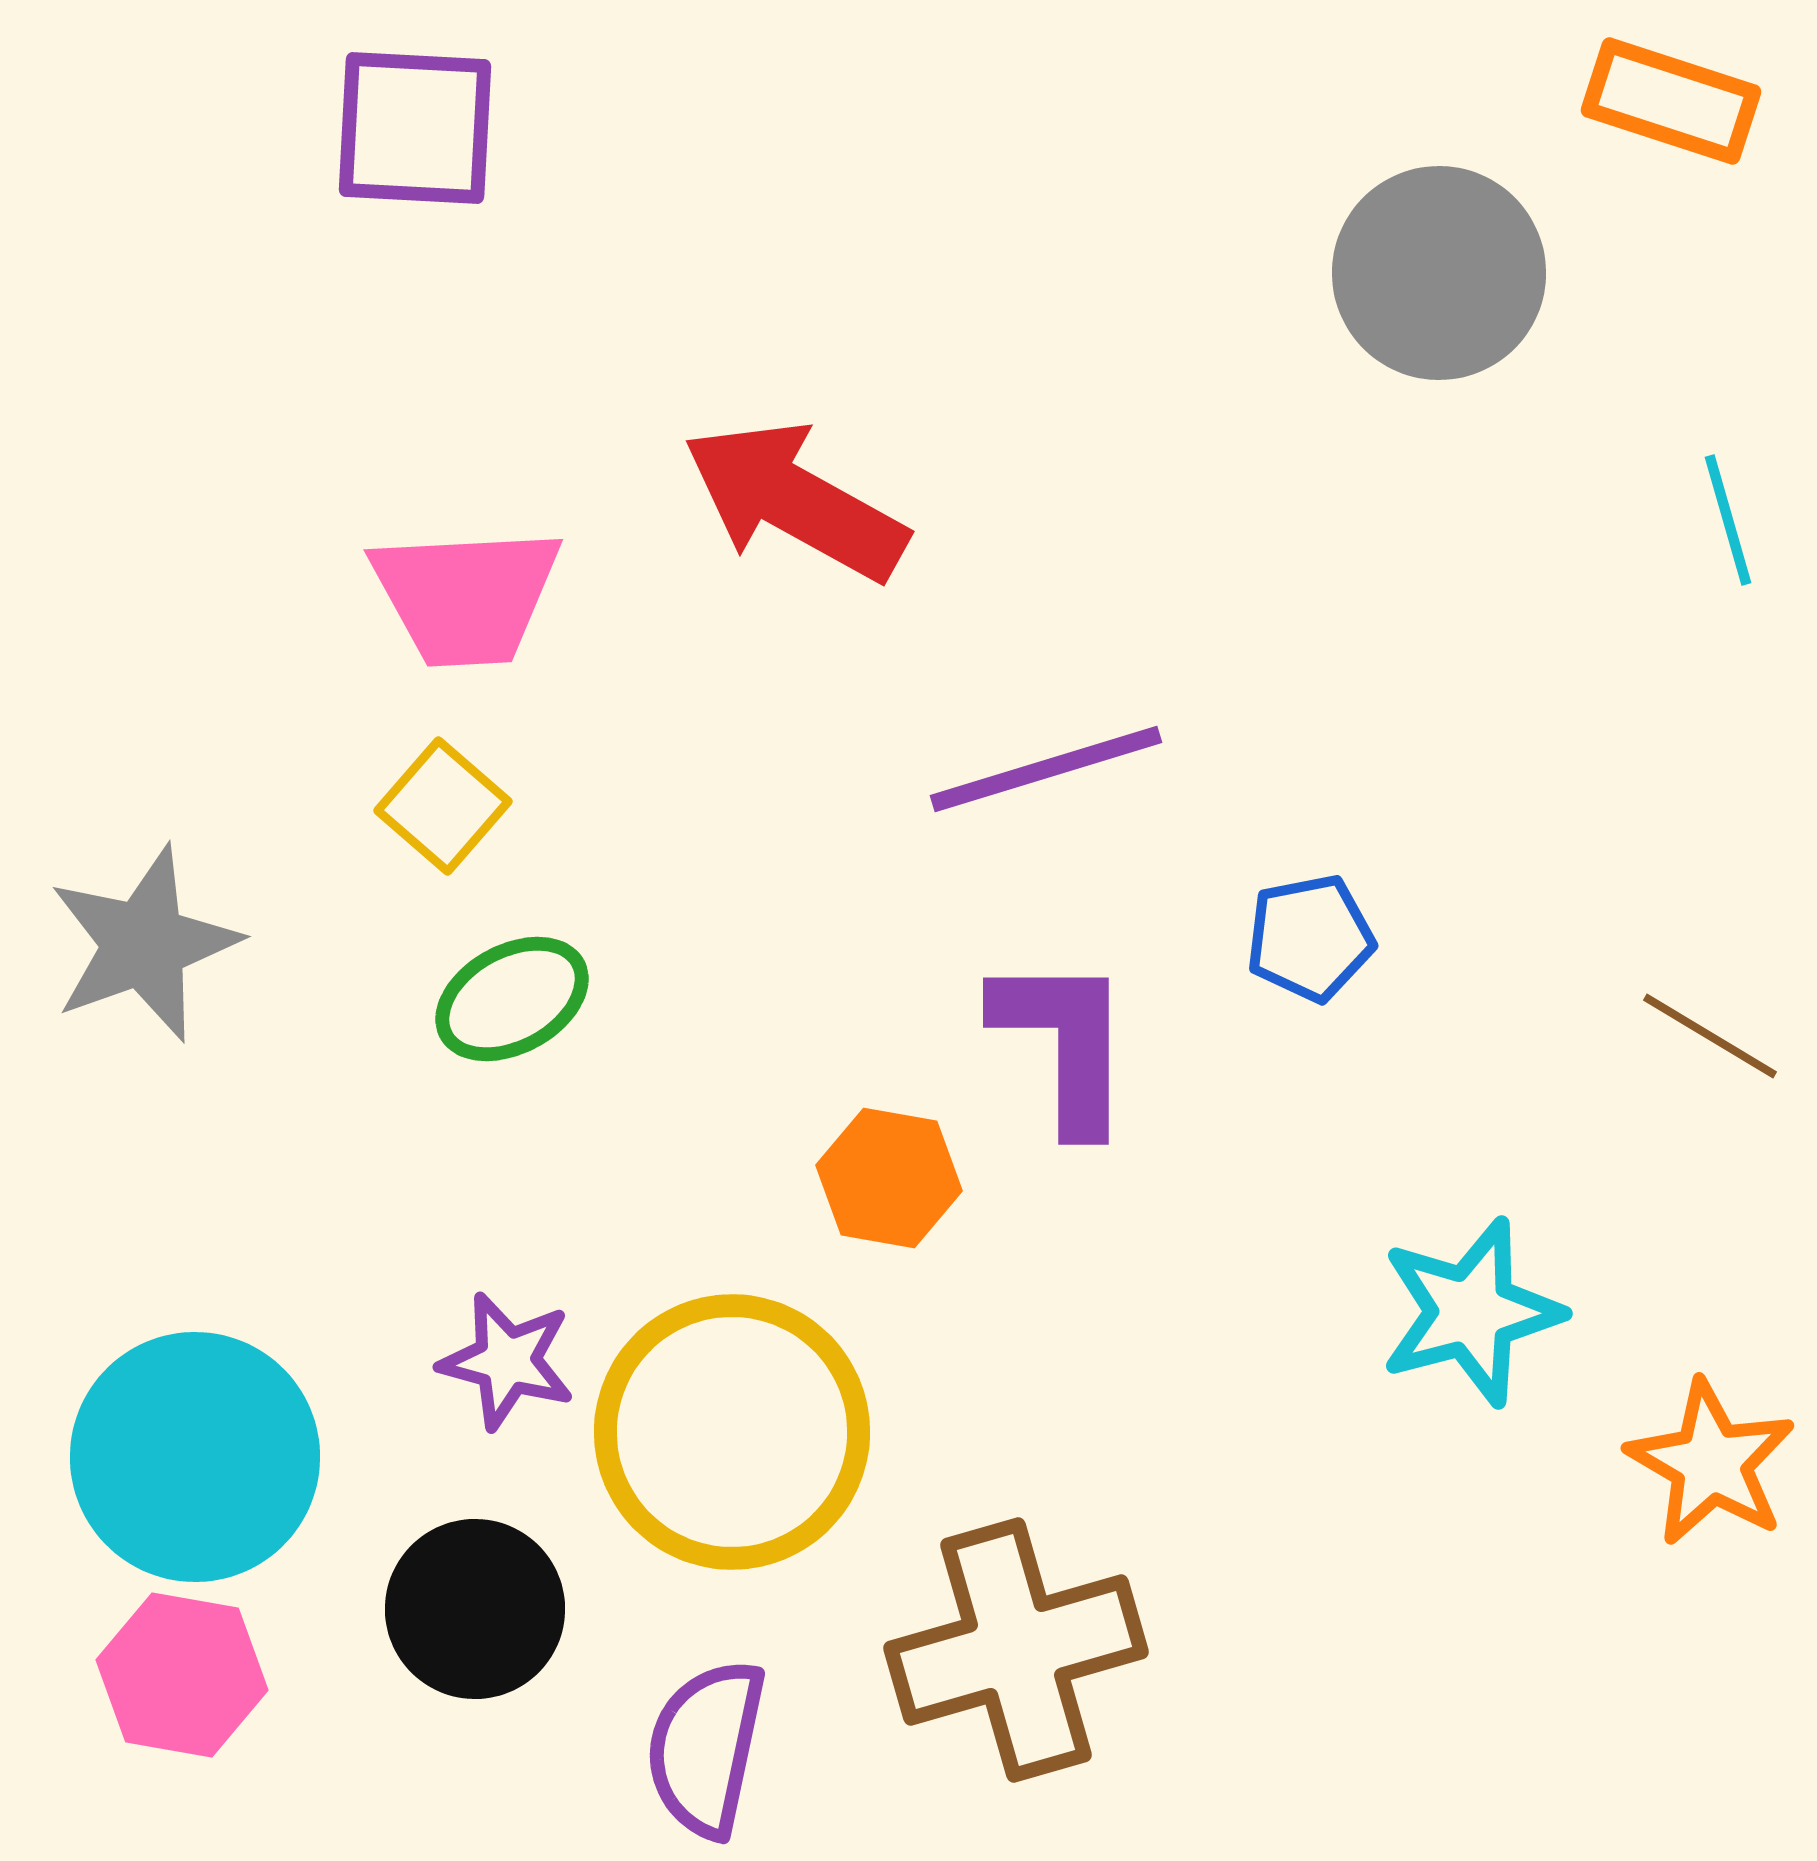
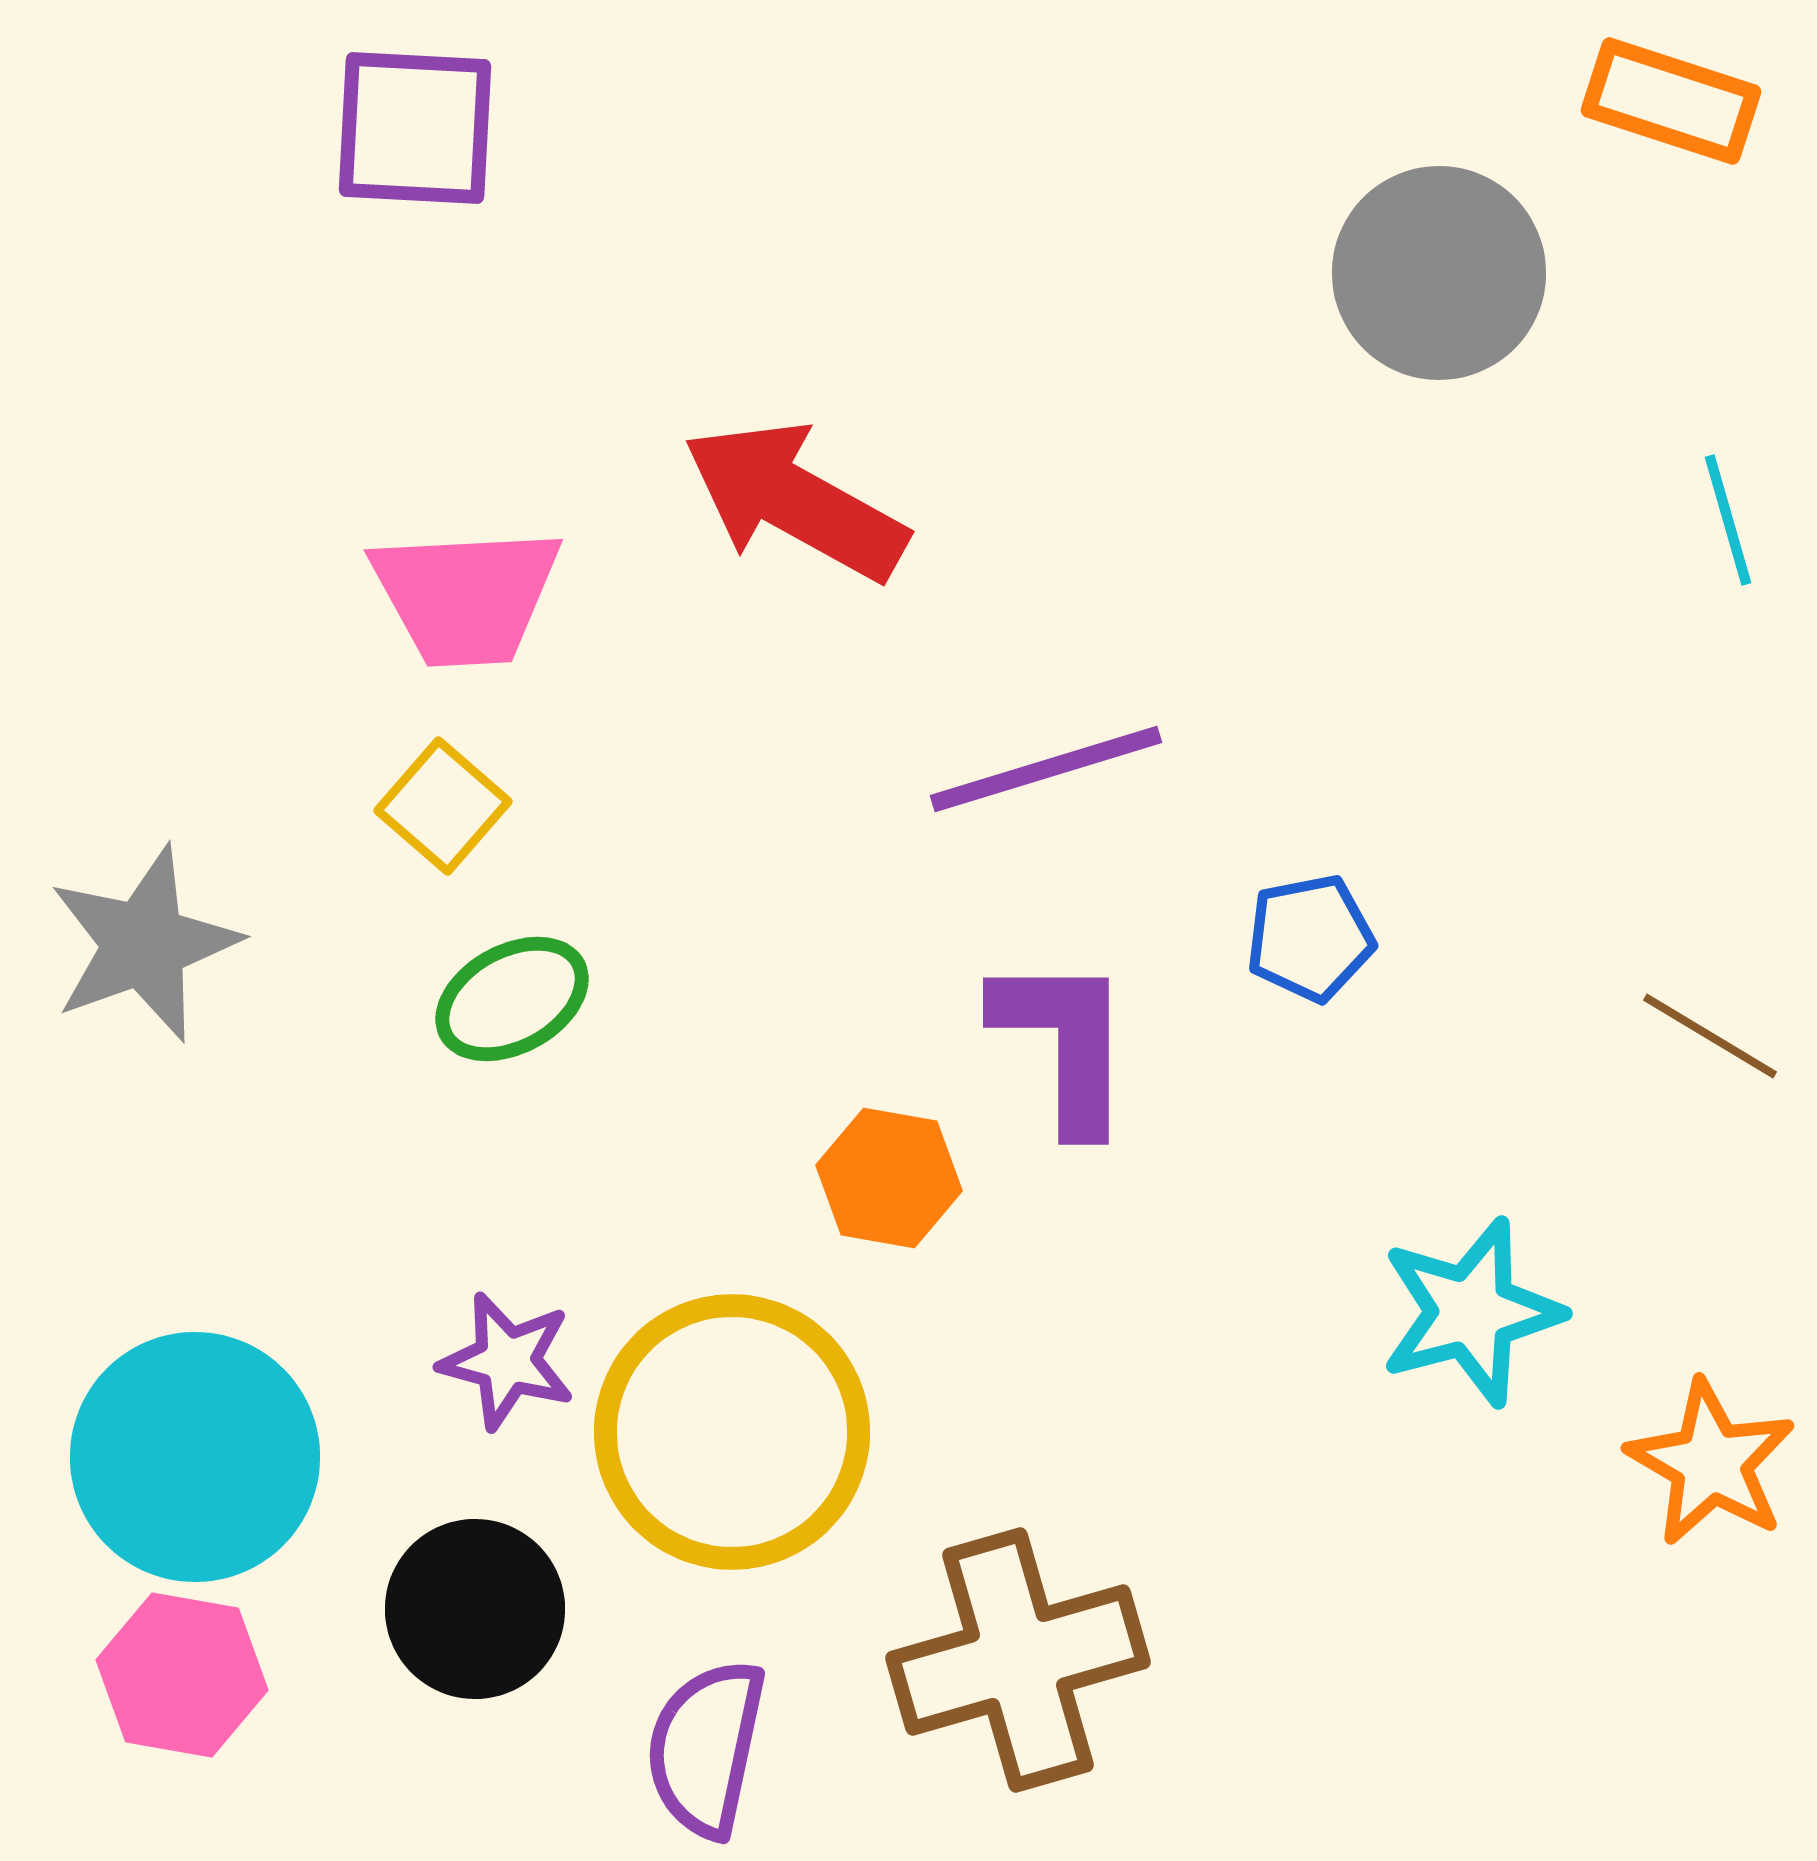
brown cross: moved 2 px right, 10 px down
